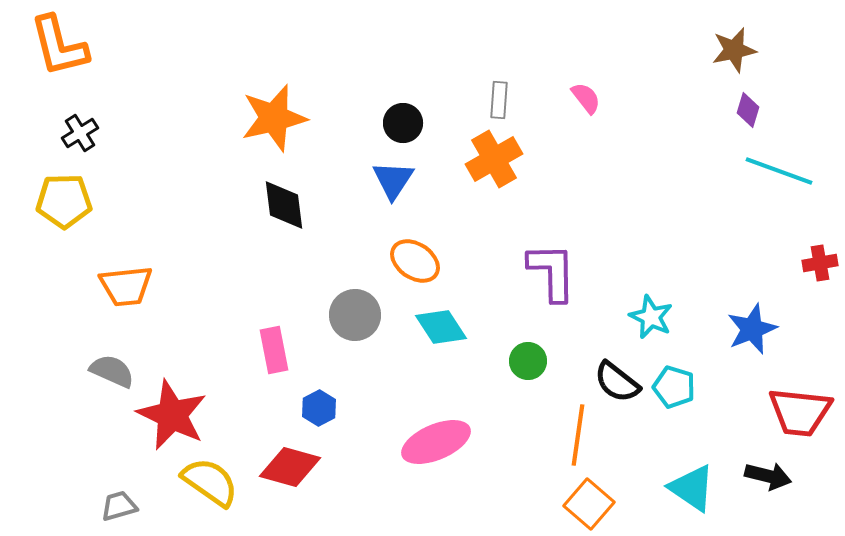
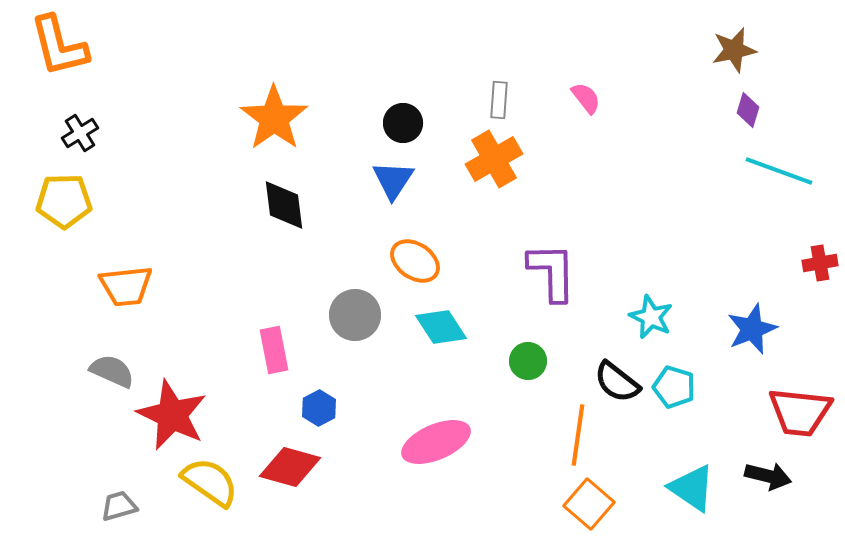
orange star: rotated 22 degrees counterclockwise
